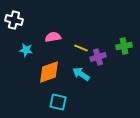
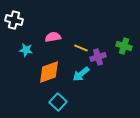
green cross: rotated 28 degrees clockwise
cyan arrow: rotated 72 degrees counterclockwise
cyan square: rotated 30 degrees clockwise
